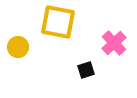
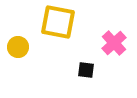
black square: rotated 24 degrees clockwise
